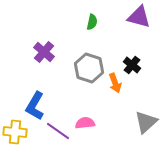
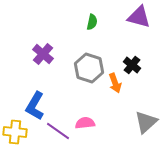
purple cross: moved 1 px left, 2 px down
